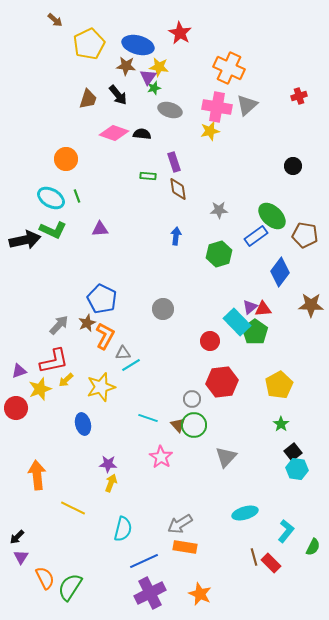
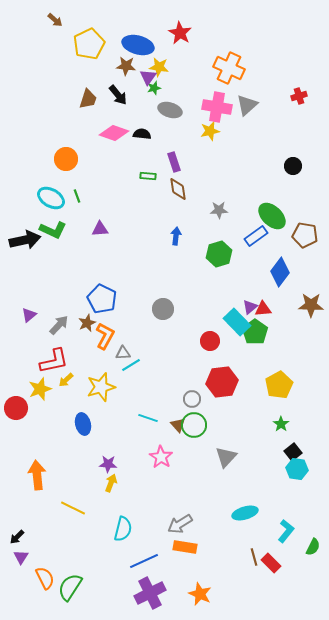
purple triangle at (19, 371): moved 10 px right, 56 px up; rotated 21 degrees counterclockwise
